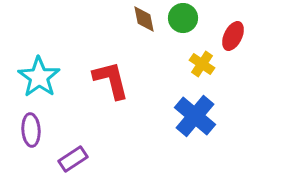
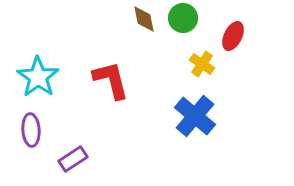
cyan star: moved 1 px left
